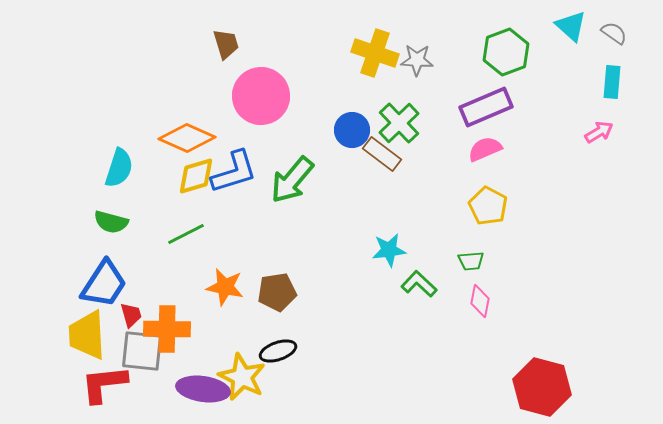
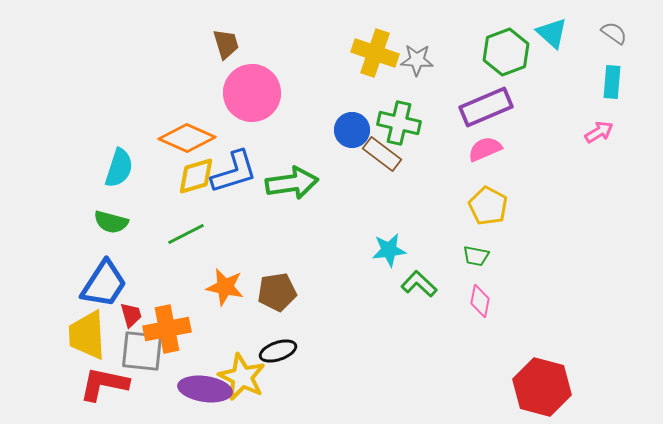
cyan triangle: moved 19 px left, 7 px down
pink circle: moved 9 px left, 3 px up
green cross: rotated 33 degrees counterclockwise
green arrow: moved 3 px down; rotated 138 degrees counterclockwise
green trapezoid: moved 5 px right, 5 px up; rotated 16 degrees clockwise
orange cross: rotated 12 degrees counterclockwise
red L-shape: rotated 18 degrees clockwise
purple ellipse: moved 2 px right
